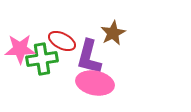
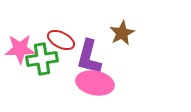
brown star: moved 9 px right
red ellipse: moved 1 px left, 1 px up
